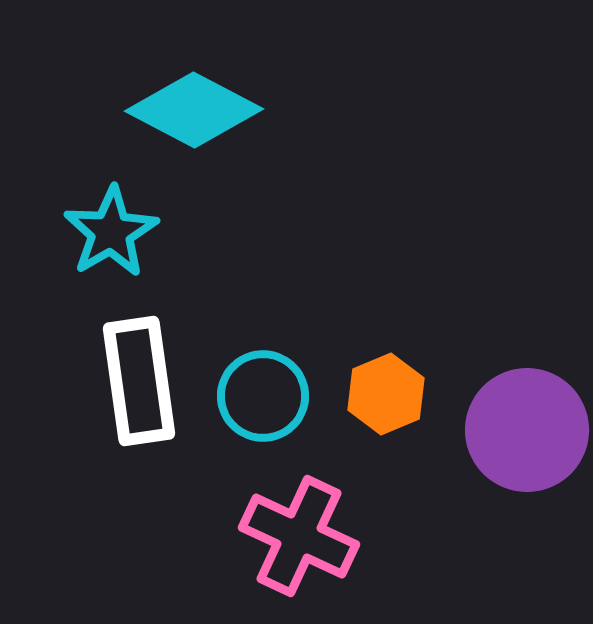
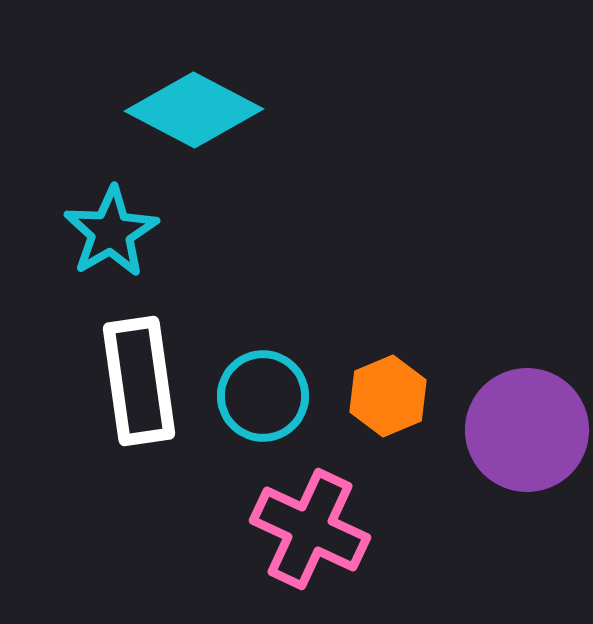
orange hexagon: moved 2 px right, 2 px down
pink cross: moved 11 px right, 7 px up
